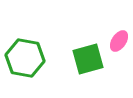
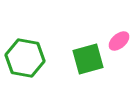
pink ellipse: rotated 15 degrees clockwise
